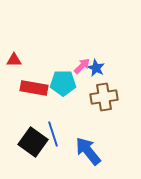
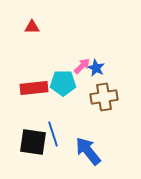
red triangle: moved 18 px right, 33 px up
red rectangle: rotated 16 degrees counterclockwise
black square: rotated 28 degrees counterclockwise
